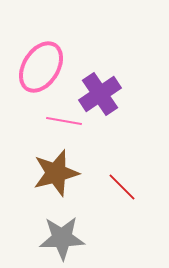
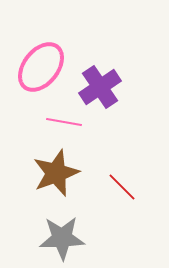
pink ellipse: rotated 6 degrees clockwise
purple cross: moved 7 px up
pink line: moved 1 px down
brown star: rotated 6 degrees counterclockwise
